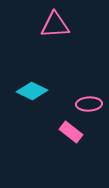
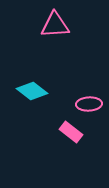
cyan diamond: rotated 12 degrees clockwise
